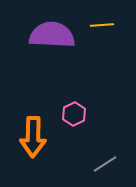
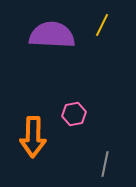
yellow line: rotated 60 degrees counterclockwise
pink hexagon: rotated 15 degrees clockwise
gray line: rotated 45 degrees counterclockwise
